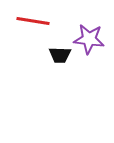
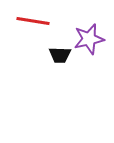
purple star: rotated 20 degrees counterclockwise
